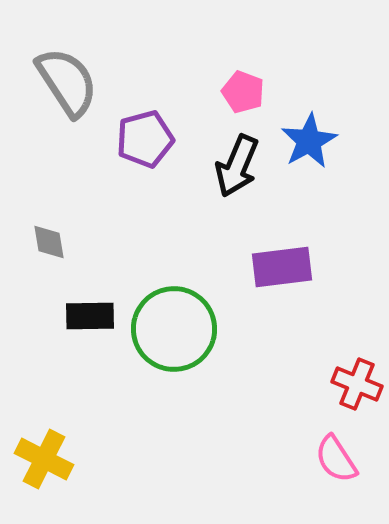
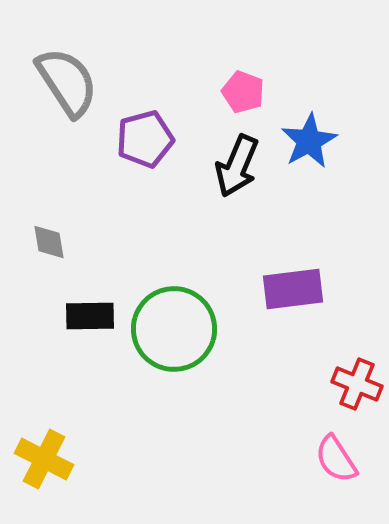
purple rectangle: moved 11 px right, 22 px down
